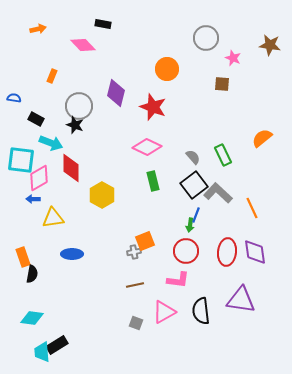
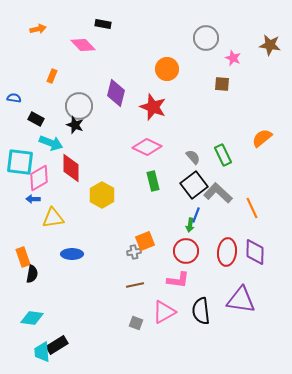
cyan square at (21, 160): moved 1 px left, 2 px down
purple diamond at (255, 252): rotated 8 degrees clockwise
